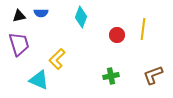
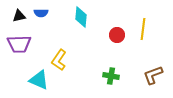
cyan diamond: rotated 15 degrees counterclockwise
purple trapezoid: rotated 105 degrees clockwise
yellow L-shape: moved 2 px right, 1 px down; rotated 10 degrees counterclockwise
green cross: rotated 21 degrees clockwise
